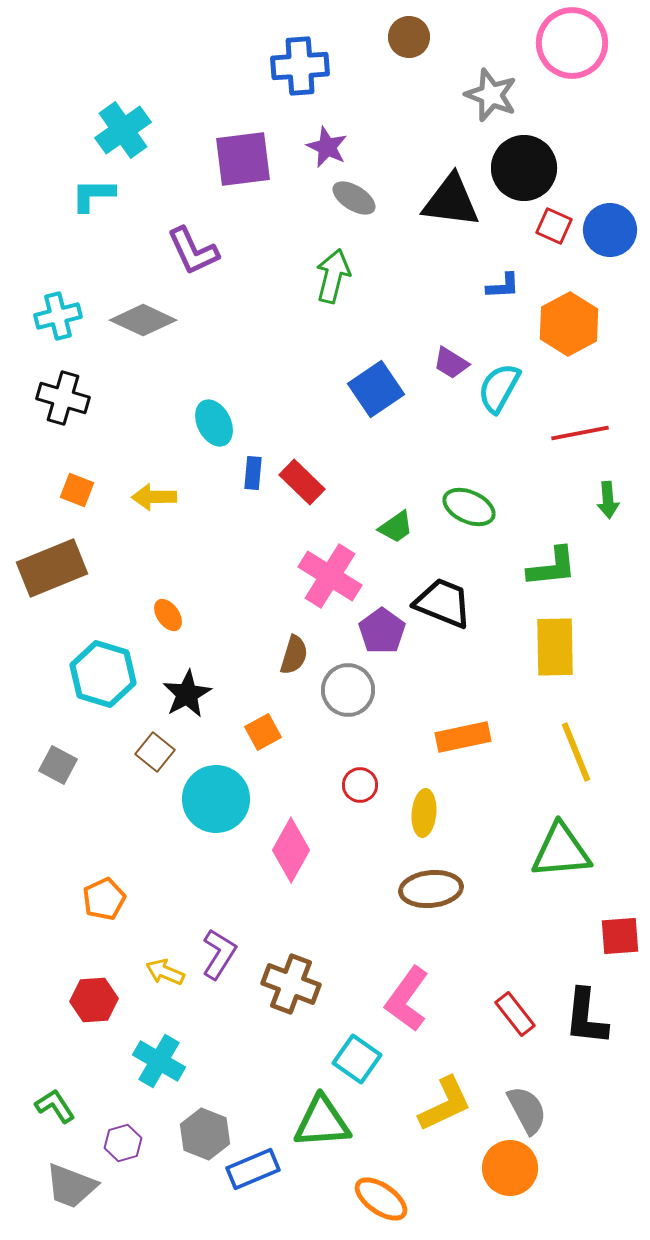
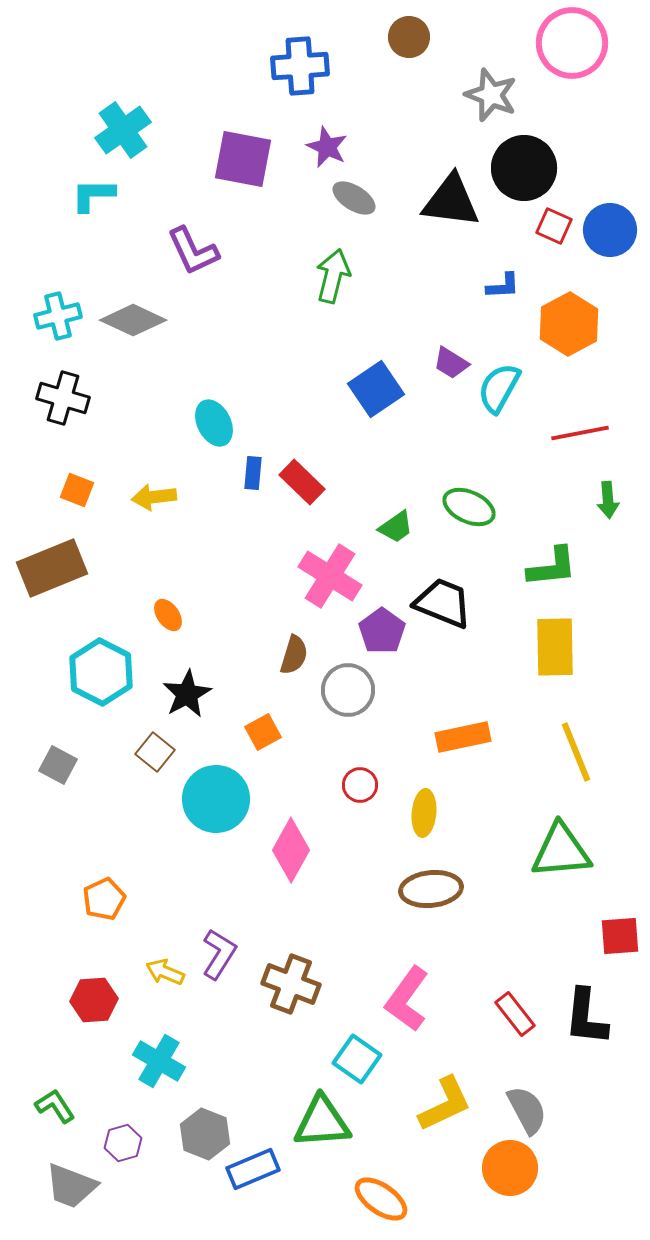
purple square at (243, 159): rotated 18 degrees clockwise
gray diamond at (143, 320): moved 10 px left
yellow arrow at (154, 497): rotated 6 degrees counterclockwise
cyan hexagon at (103, 674): moved 2 px left, 2 px up; rotated 10 degrees clockwise
